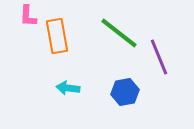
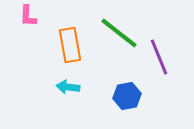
orange rectangle: moved 13 px right, 9 px down
cyan arrow: moved 1 px up
blue hexagon: moved 2 px right, 4 px down
